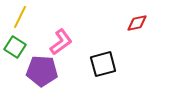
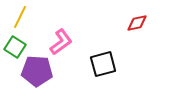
purple pentagon: moved 5 px left
